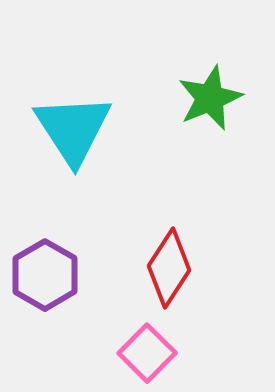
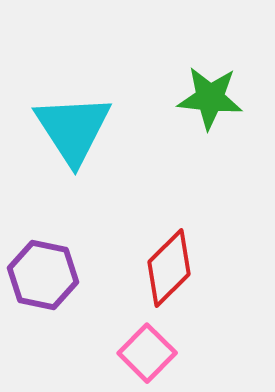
green star: rotated 28 degrees clockwise
red diamond: rotated 12 degrees clockwise
purple hexagon: moved 2 px left; rotated 18 degrees counterclockwise
